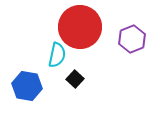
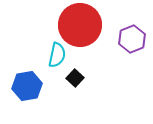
red circle: moved 2 px up
black square: moved 1 px up
blue hexagon: rotated 20 degrees counterclockwise
